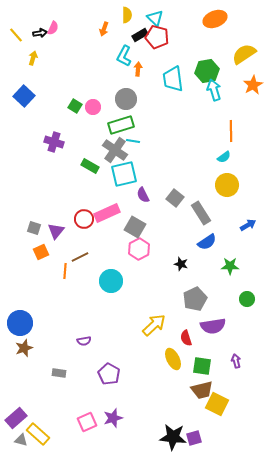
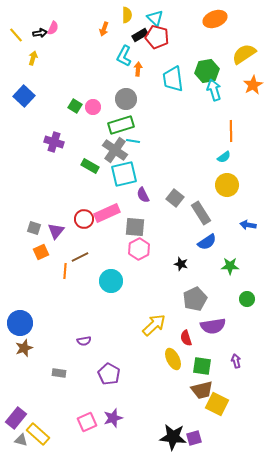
blue arrow at (248, 225): rotated 140 degrees counterclockwise
gray square at (135, 227): rotated 25 degrees counterclockwise
purple rectangle at (16, 418): rotated 10 degrees counterclockwise
